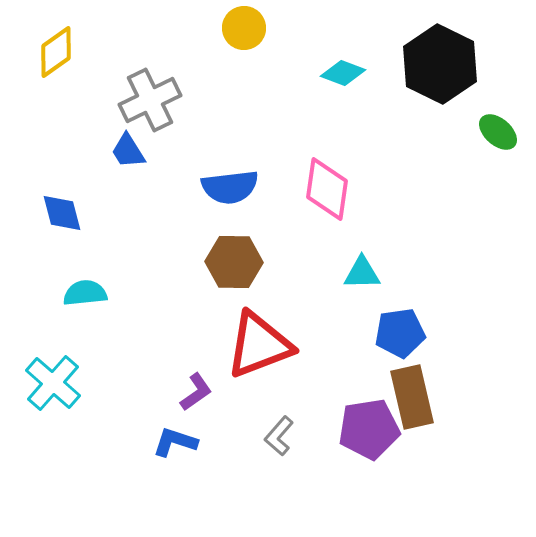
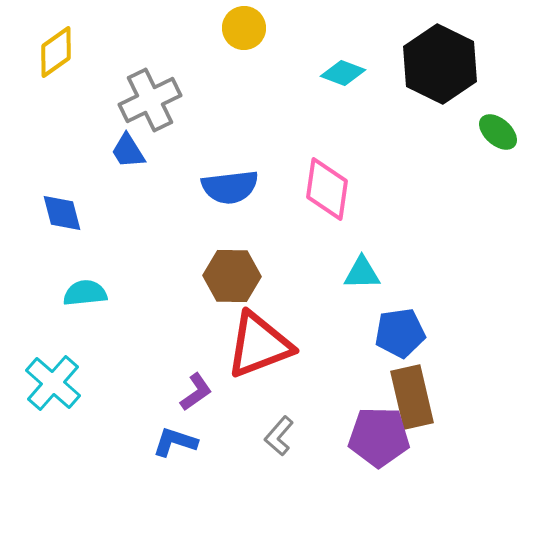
brown hexagon: moved 2 px left, 14 px down
purple pentagon: moved 10 px right, 8 px down; rotated 10 degrees clockwise
